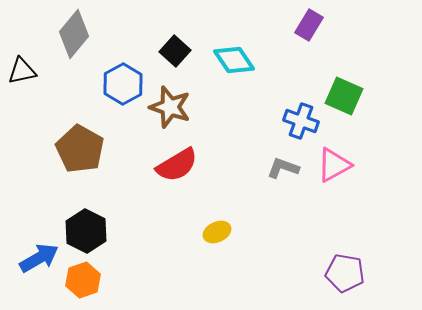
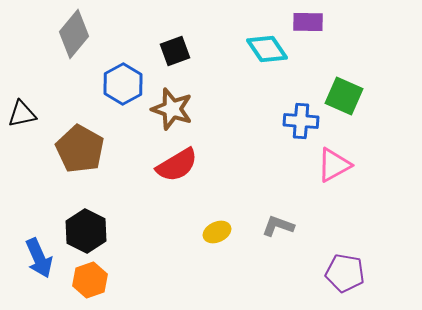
purple rectangle: moved 1 px left, 3 px up; rotated 60 degrees clockwise
black square: rotated 28 degrees clockwise
cyan diamond: moved 33 px right, 11 px up
black triangle: moved 43 px down
brown star: moved 2 px right, 2 px down
blue cross: rotated 16 degrees counterclockwise
gray L-shape: moved 5 px left, 58 px down
blue arrow: rotated 96 degrees clockwise
orange hexagon: moved 7 px right
